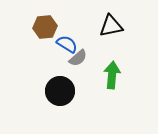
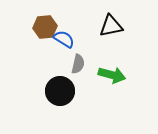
blue semicircle: moved 3 px left, 5 px up
gray semicircle: moved 6 px down; rotated 36 degrees counterclockwise
green arrow: rotated 100 degrees clockwise
